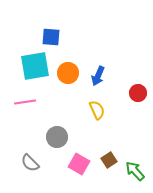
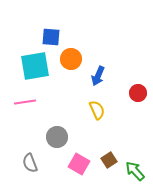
orange circle: moved 3 px right, 14 px up
gray semicircle: rotated 24 degrees clockwise
